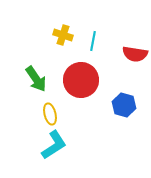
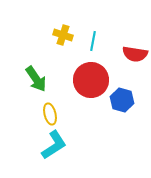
red circle: moved 10 px right
blue hexagon: moved 2 px left, 5 px up
